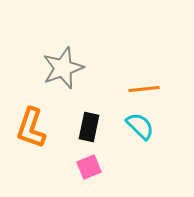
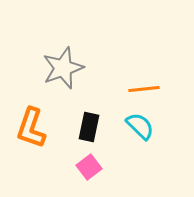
pink square: rotated 15 degrees counterclockwise
